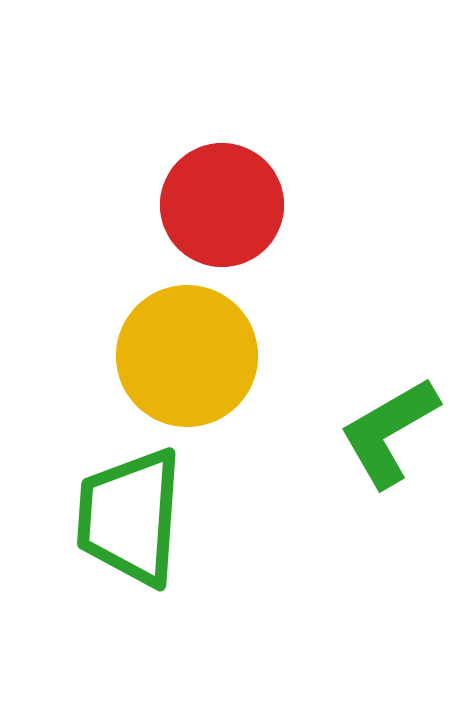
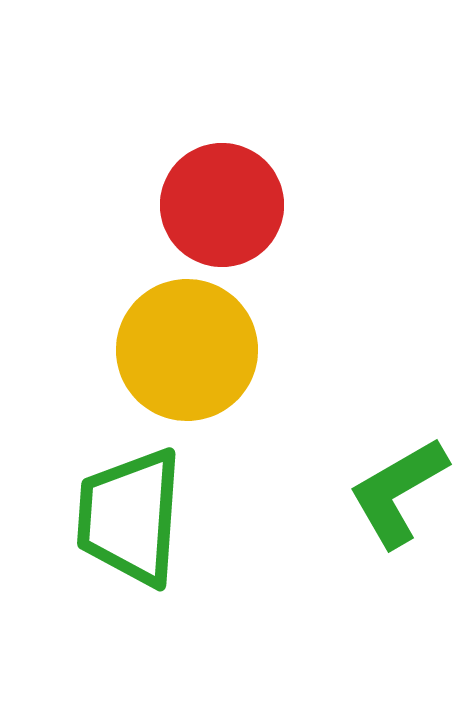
yellow circle: moved 6 px up
green L-shape: moved 9 px right, 60 px down
